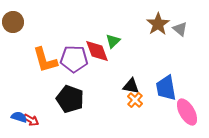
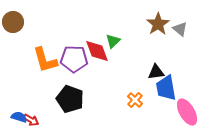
black triangle: moved 25 px right, 14 px up; rotated 18 degrees counterclockwise
